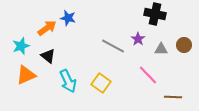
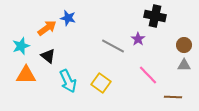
black cross: moved 2 px down
gray triangle: moved 23 px right, 16 px down
orange triangle: rotated 25 degrees clockwise
